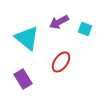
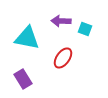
purple arrow: moved 2 px right, 1 px up; rotated 30 degrees clockwise
cyan triangle: rotated 28 degrees counterclockwise
red ellipse: moved 2 px right, 4 px up
